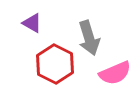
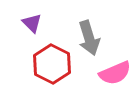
purple triangle: rotated 15 degrees clockwise
red hexagon: moved 3 px left
